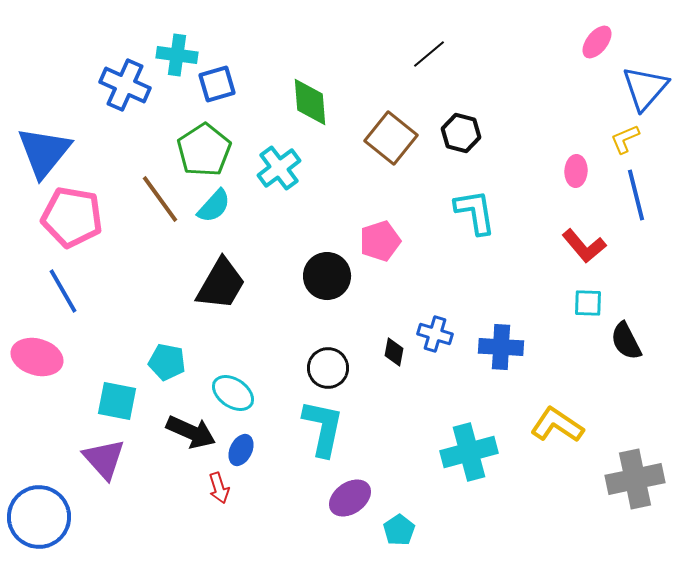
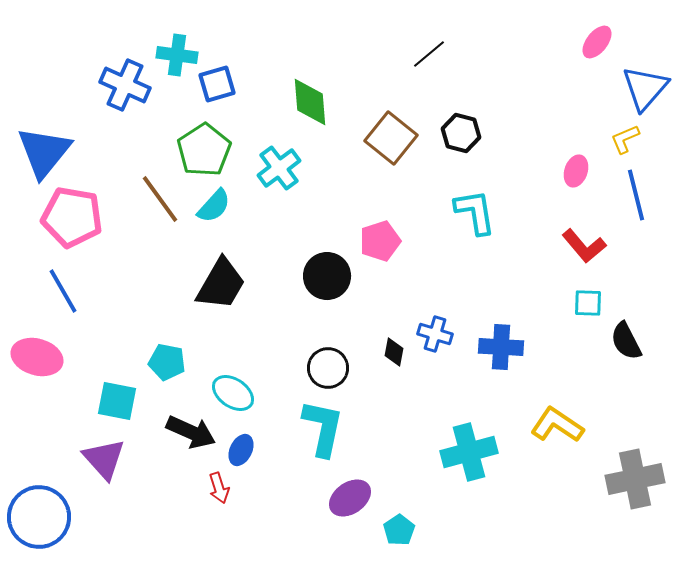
pink ellipse at (576, 171): rotated 16 degrees clockwise
